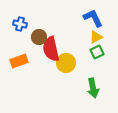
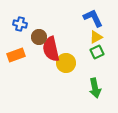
orange rectangle: moved 3 px left, 6 px up
green arrow: moved 2 px right
